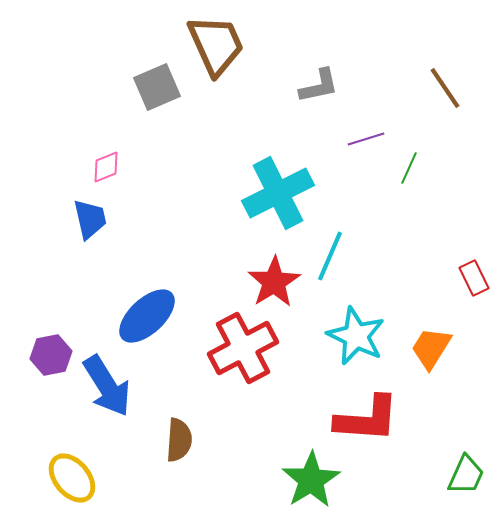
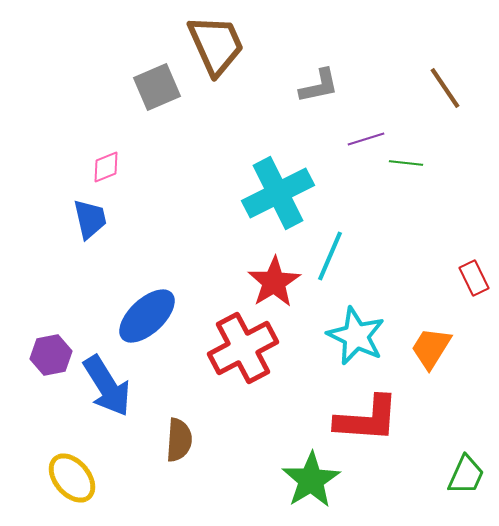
green line: moved 3 px left, 5 px up; rotated 72 degrees clockwise
